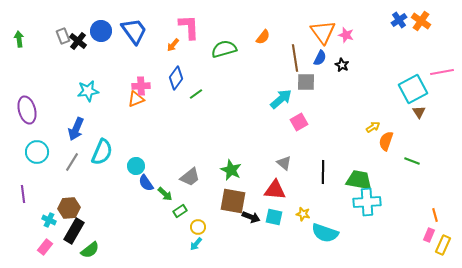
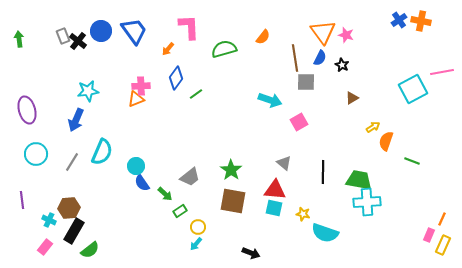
orange cross at (421, 21): rotated 24 degrees counterclockwise
orange arrow at (173, 45): moved 5 px left, 4 px down
cyan arrow at (281, 99): moved 11 px left, 1 px down; rotated 60 degrees clockwise
brown triangle at (419, 112): moved 67 px left, 14 px up; rotated 32 degrees clockwise
blue arrow at (76, 129): moved 9 px up
cyan circle at (37, 152): moved 1 px left, 2 px down
green star at (231, 170): rotated 10 degrees clockwise
blue semicircle at (146, 183): moved 4 px left
purple line at (23, 194): moved 1 px left, 6 px down
orange line at (435, 215): moved 7 px right, 4 px down; rotated 40 degrees clockwise
black arrow at (251, 217): moved 36 px down
cyan square at (274, 217): moved 9 px up
